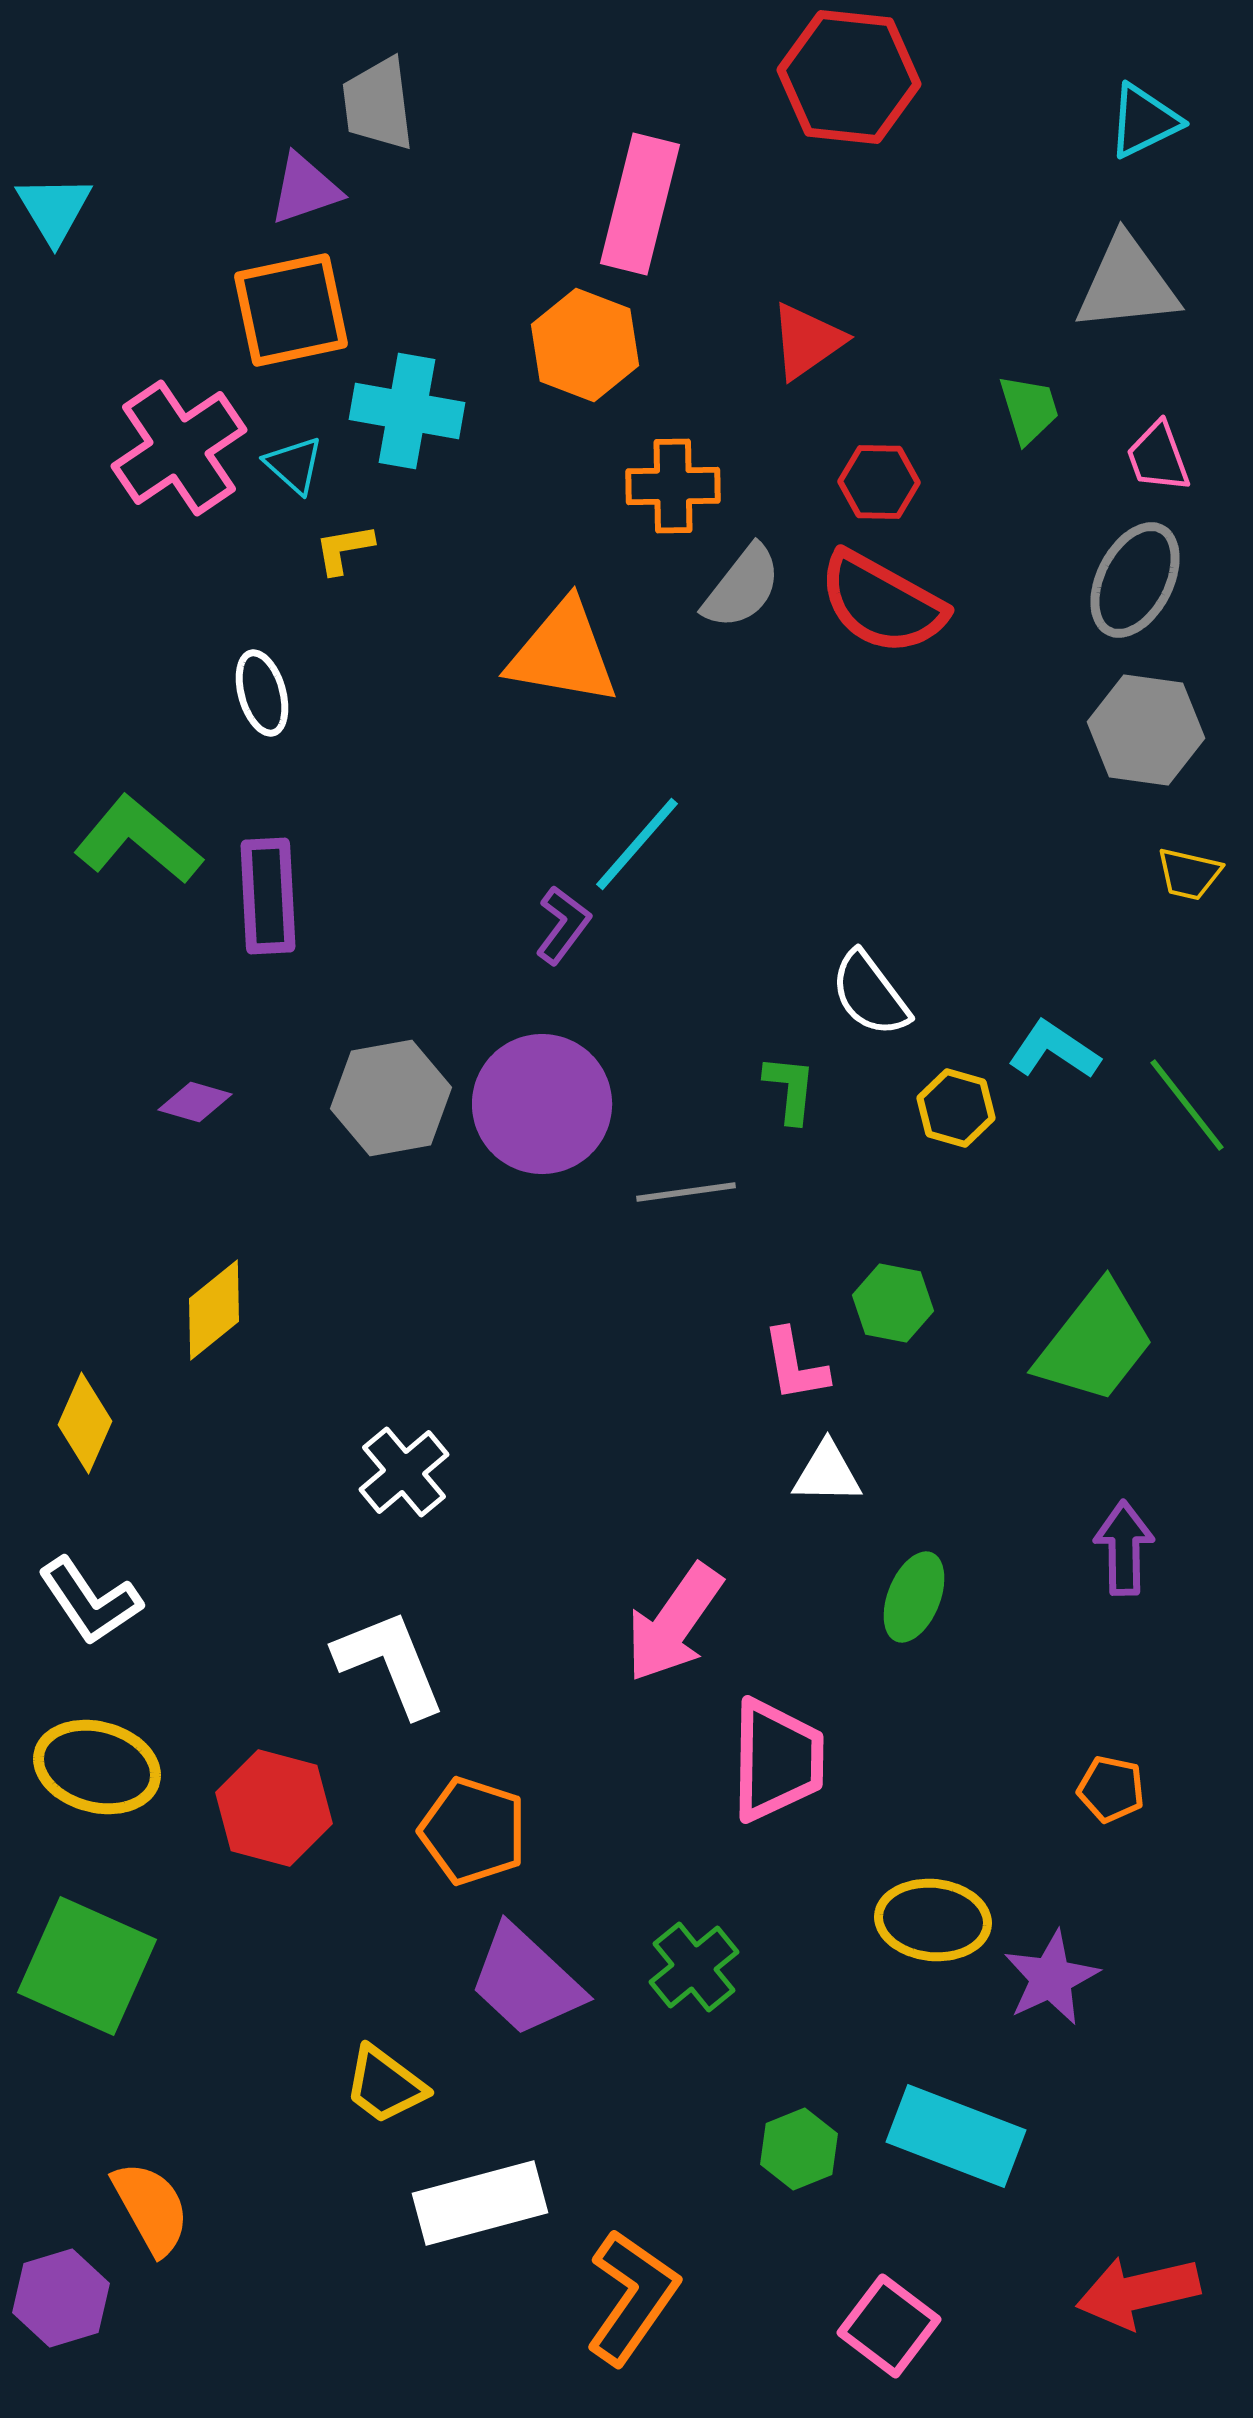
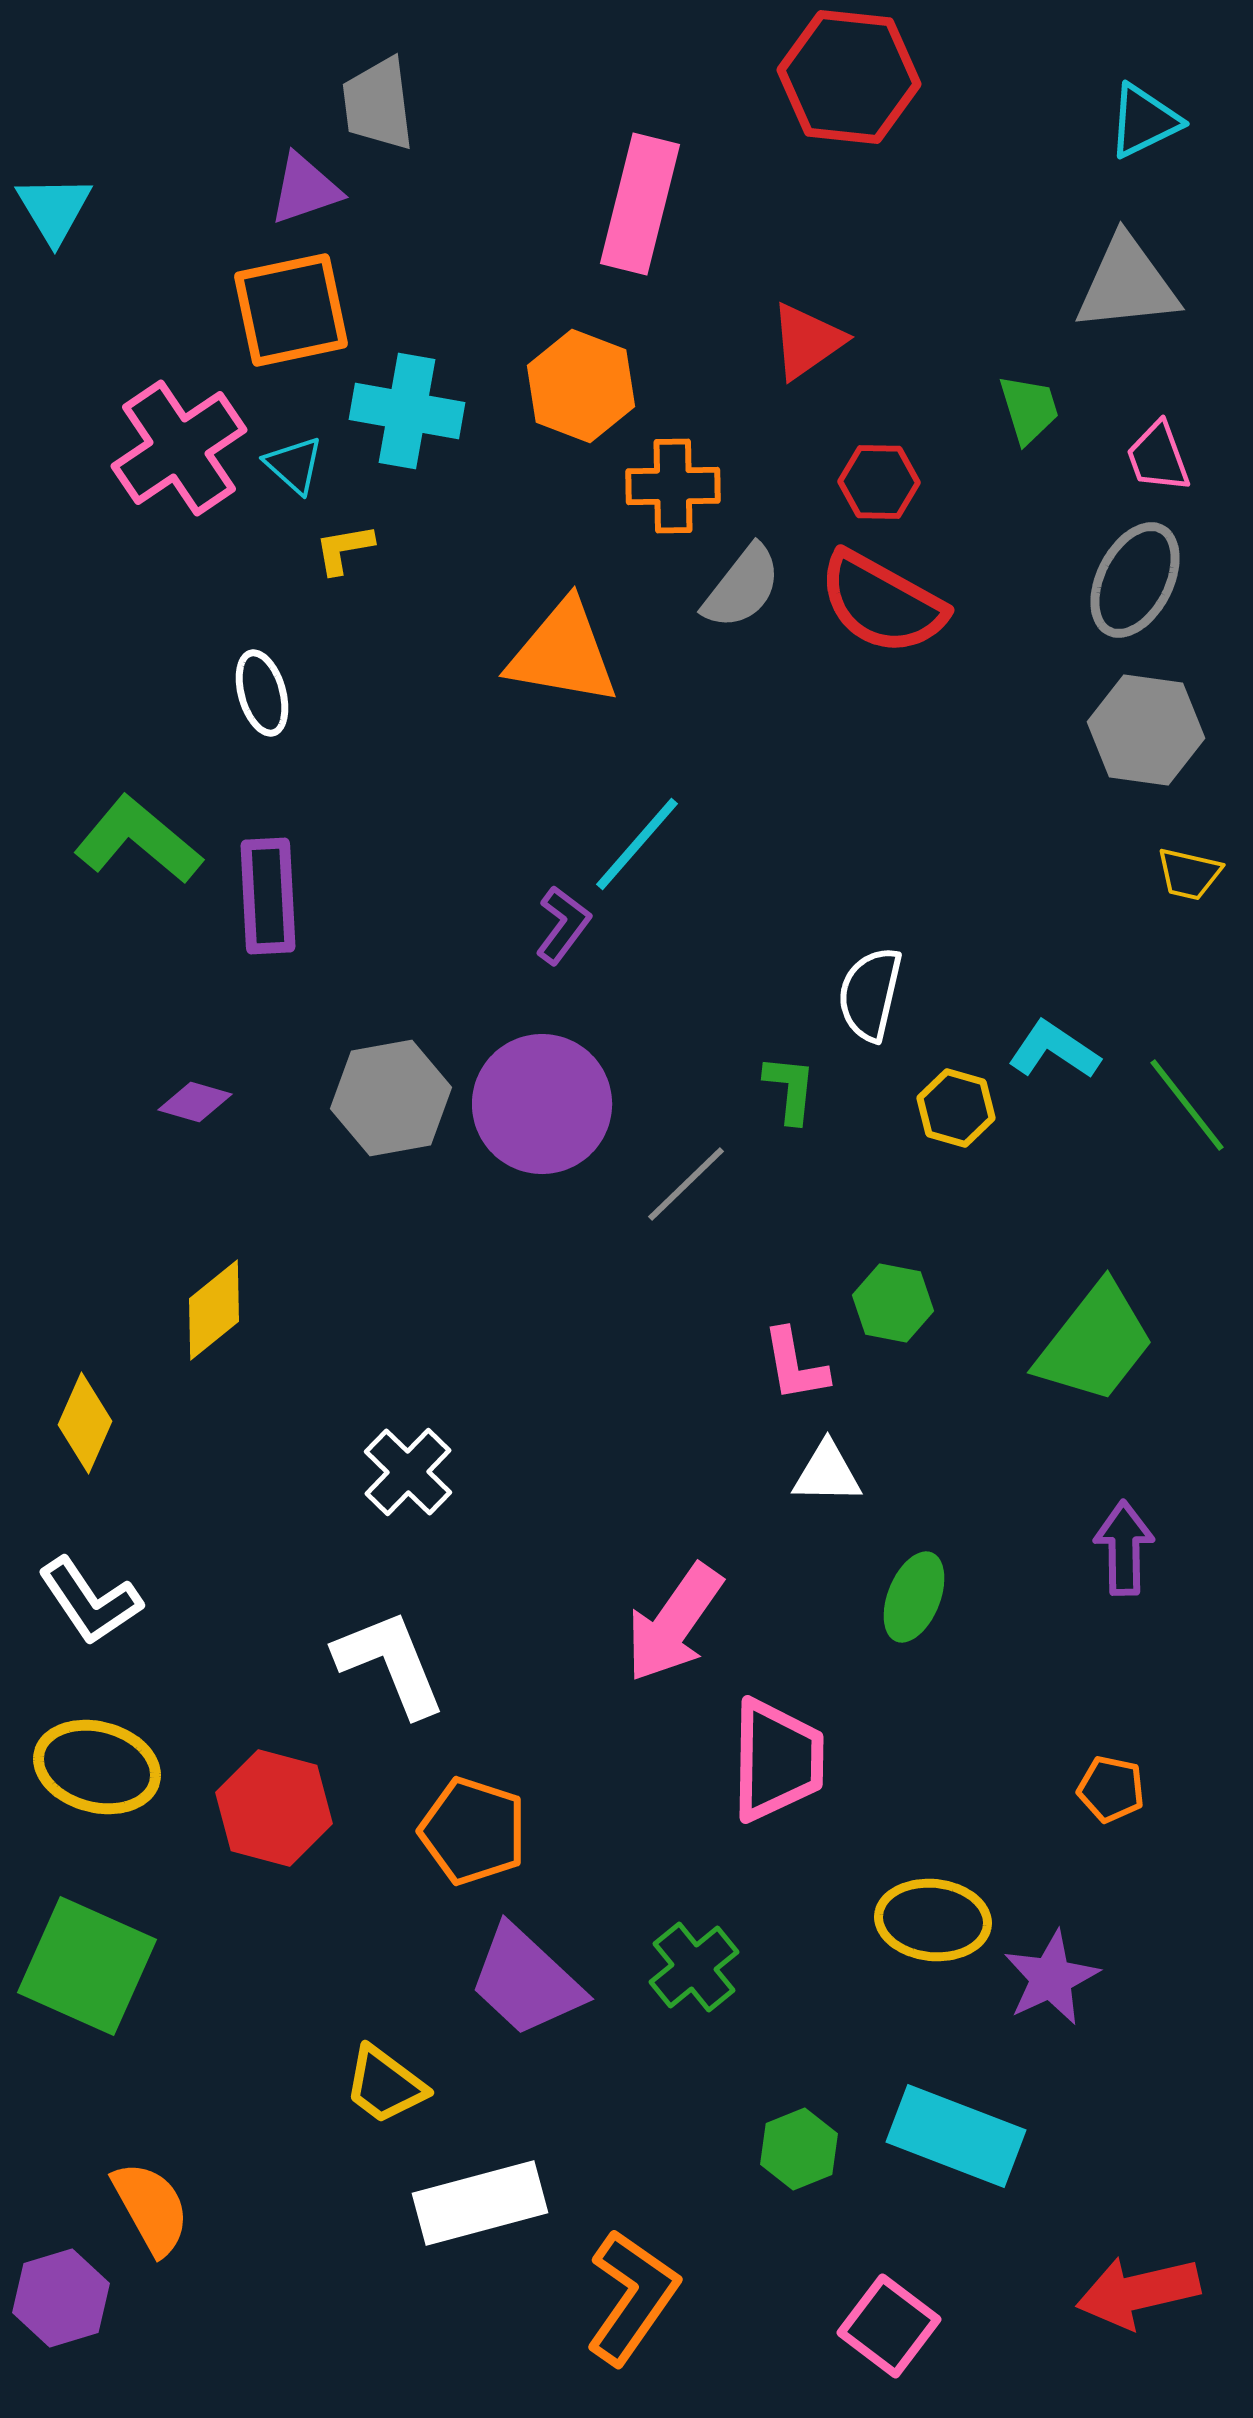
orange hexagon at (585, 345): moved 4 px left, 41 px down
white semicircle at (870, 994): rotated 50 degrees clockwise
gray line at (686, 1192): moved 8 px up; rotated 36 degrees counterclockwise
white cross at (404, 1472): moved 4 px right; rotated 6 degrees counterclockwise
